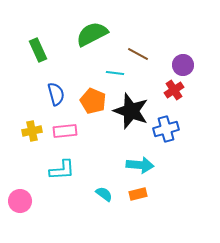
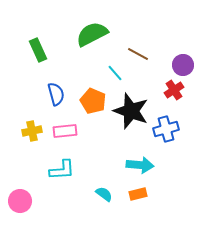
cyan line: rotated 42 degrees clockwise
